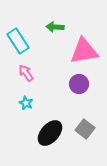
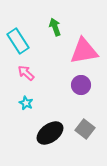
green arrow: rotated 66 degrees clockwise
pink arrow: rotated 12 degrees counterclockwise
purple circle: moved 2 px right, 1 px down
black ellipse: rotated 12 degrees clockwise
